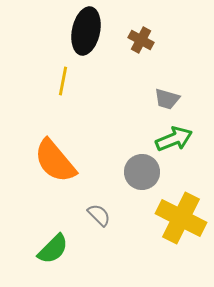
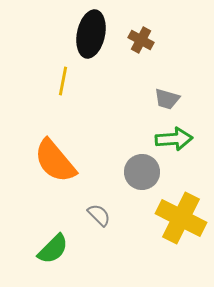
black ellipse: moved 5 px right, 3 px down
green arrow: rotated 18 degrees clockwise
